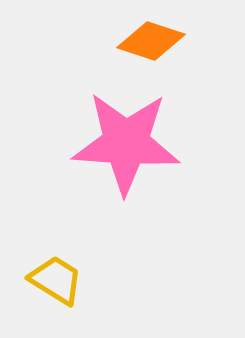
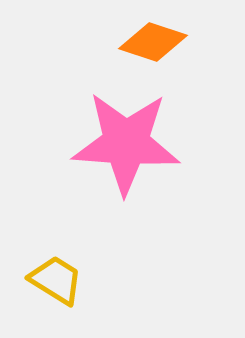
orange diamond: moved 2 px right, 1 px down
